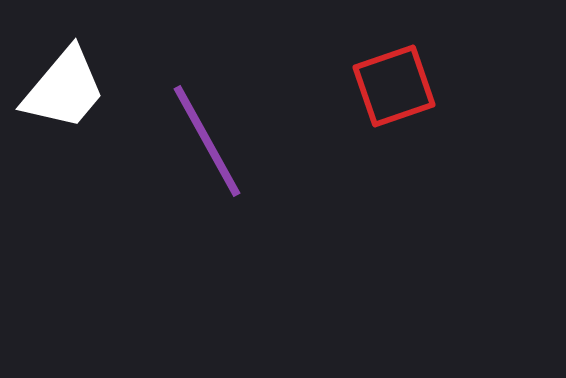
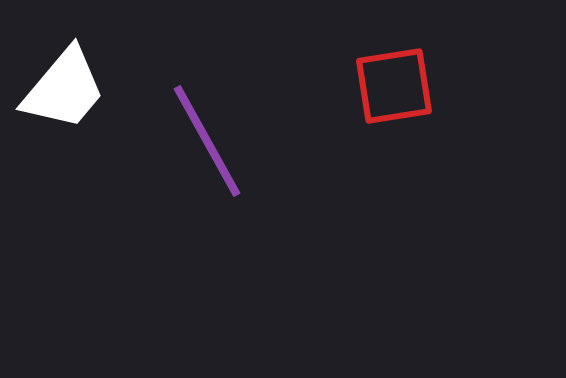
red square: rotated 10 degrees clockwise
